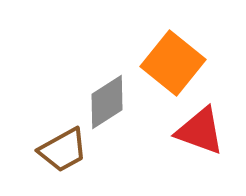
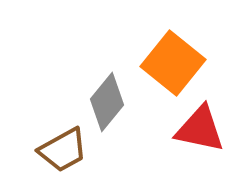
gray diamond: rotated 18 degrees counterclockwise
red triangle: moved 2 px up; rotated 8 degrees counterclockwise
